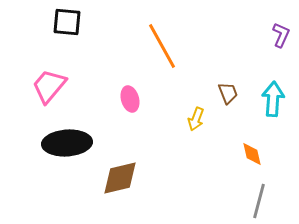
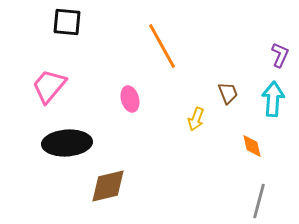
purple L-shape: moved 1 px left, 20 px down
orange diamond: moved 8 px up
brown diamond: moved 12 px left, 8 px down
